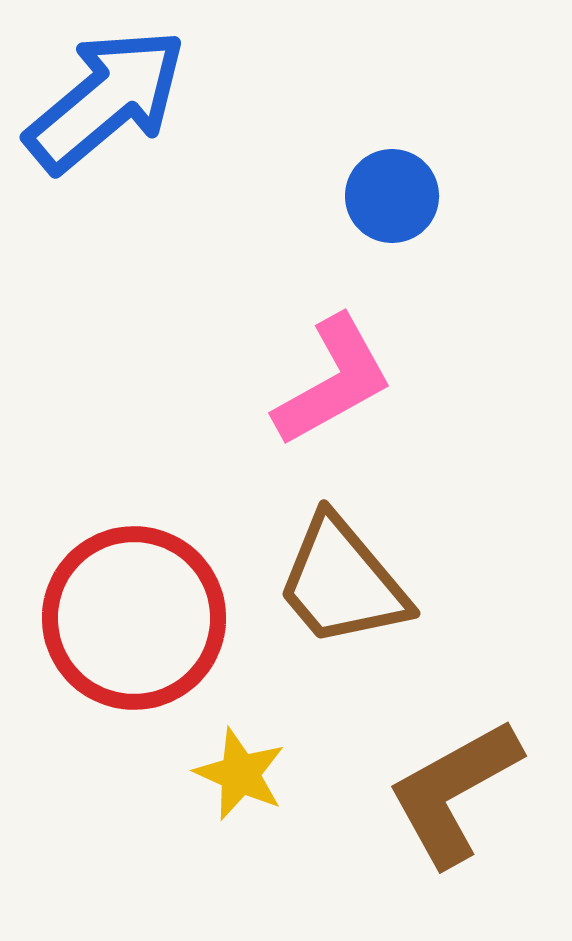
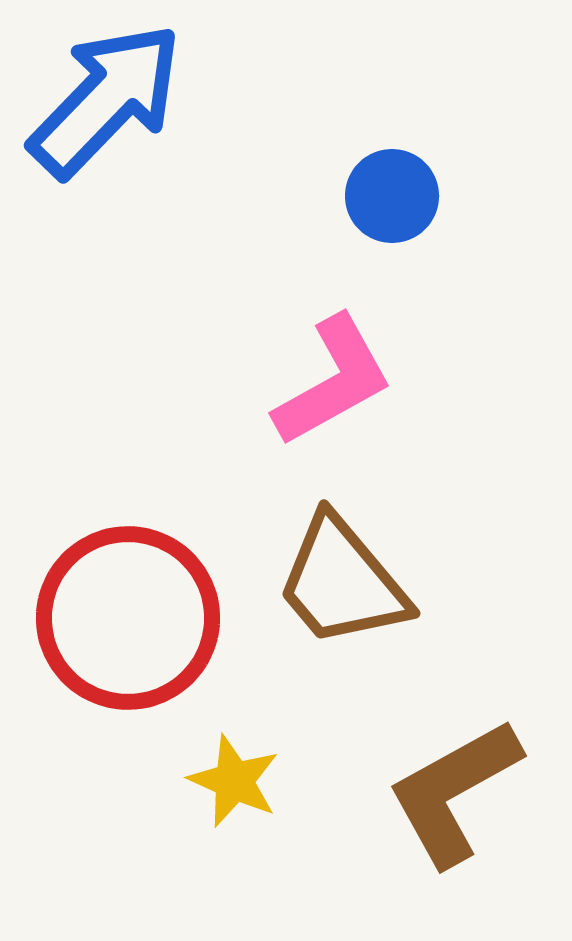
blue arrow: rotated 6 degrees counterclockwise
red circle: moved 6 px left
yellow star: moved 6 px left, 7 px down
